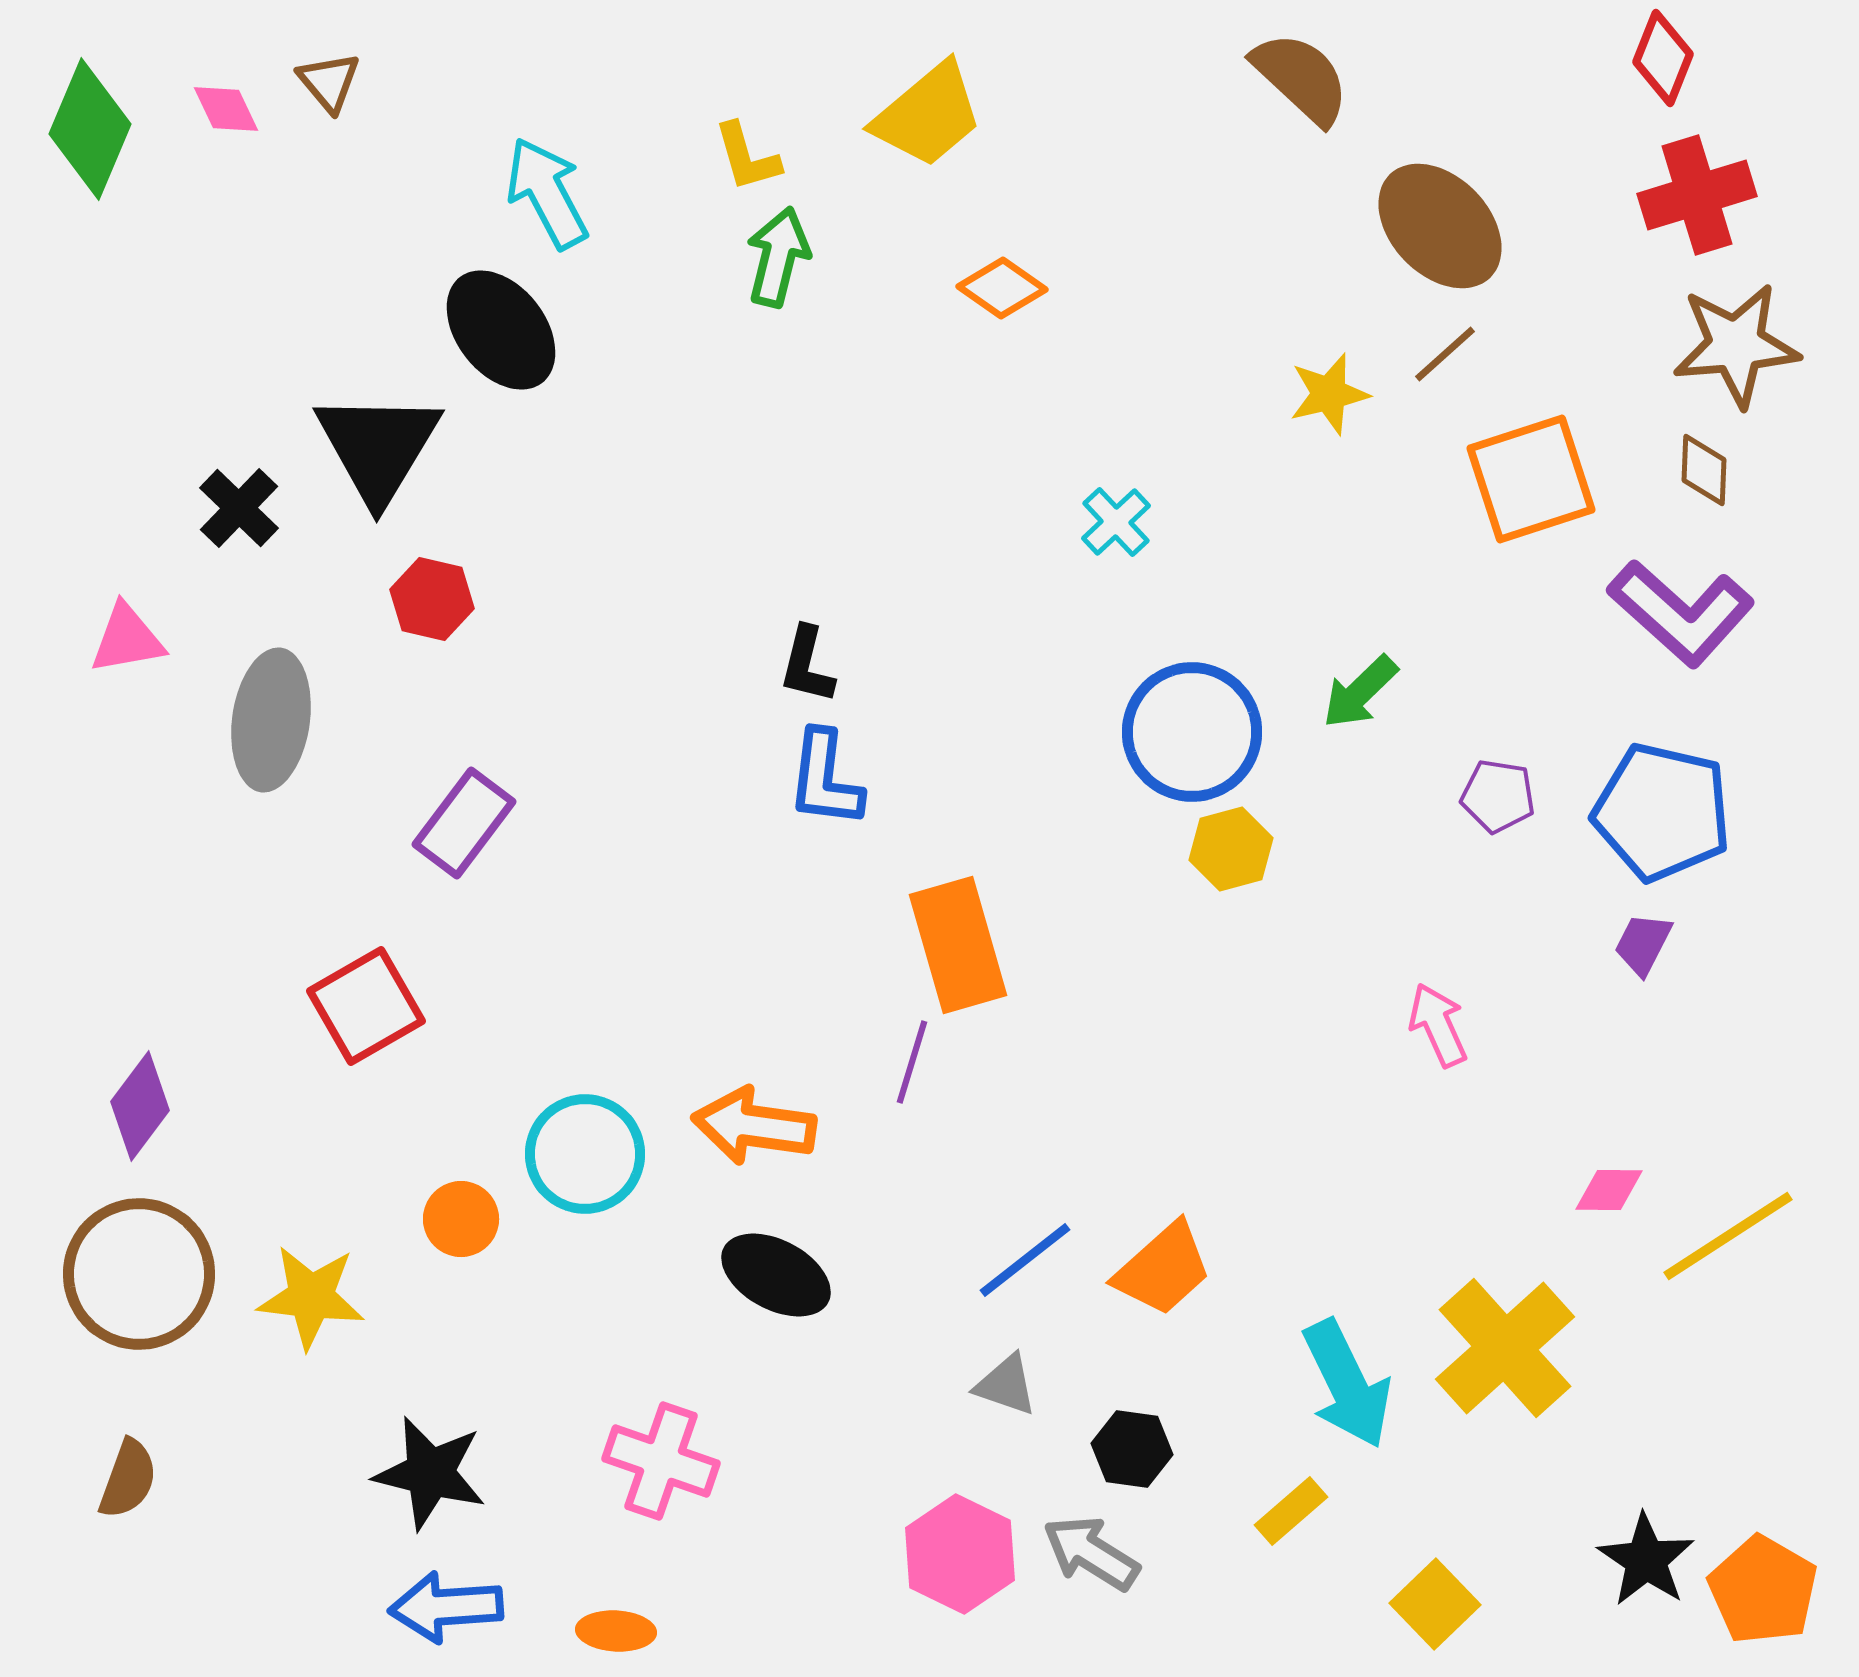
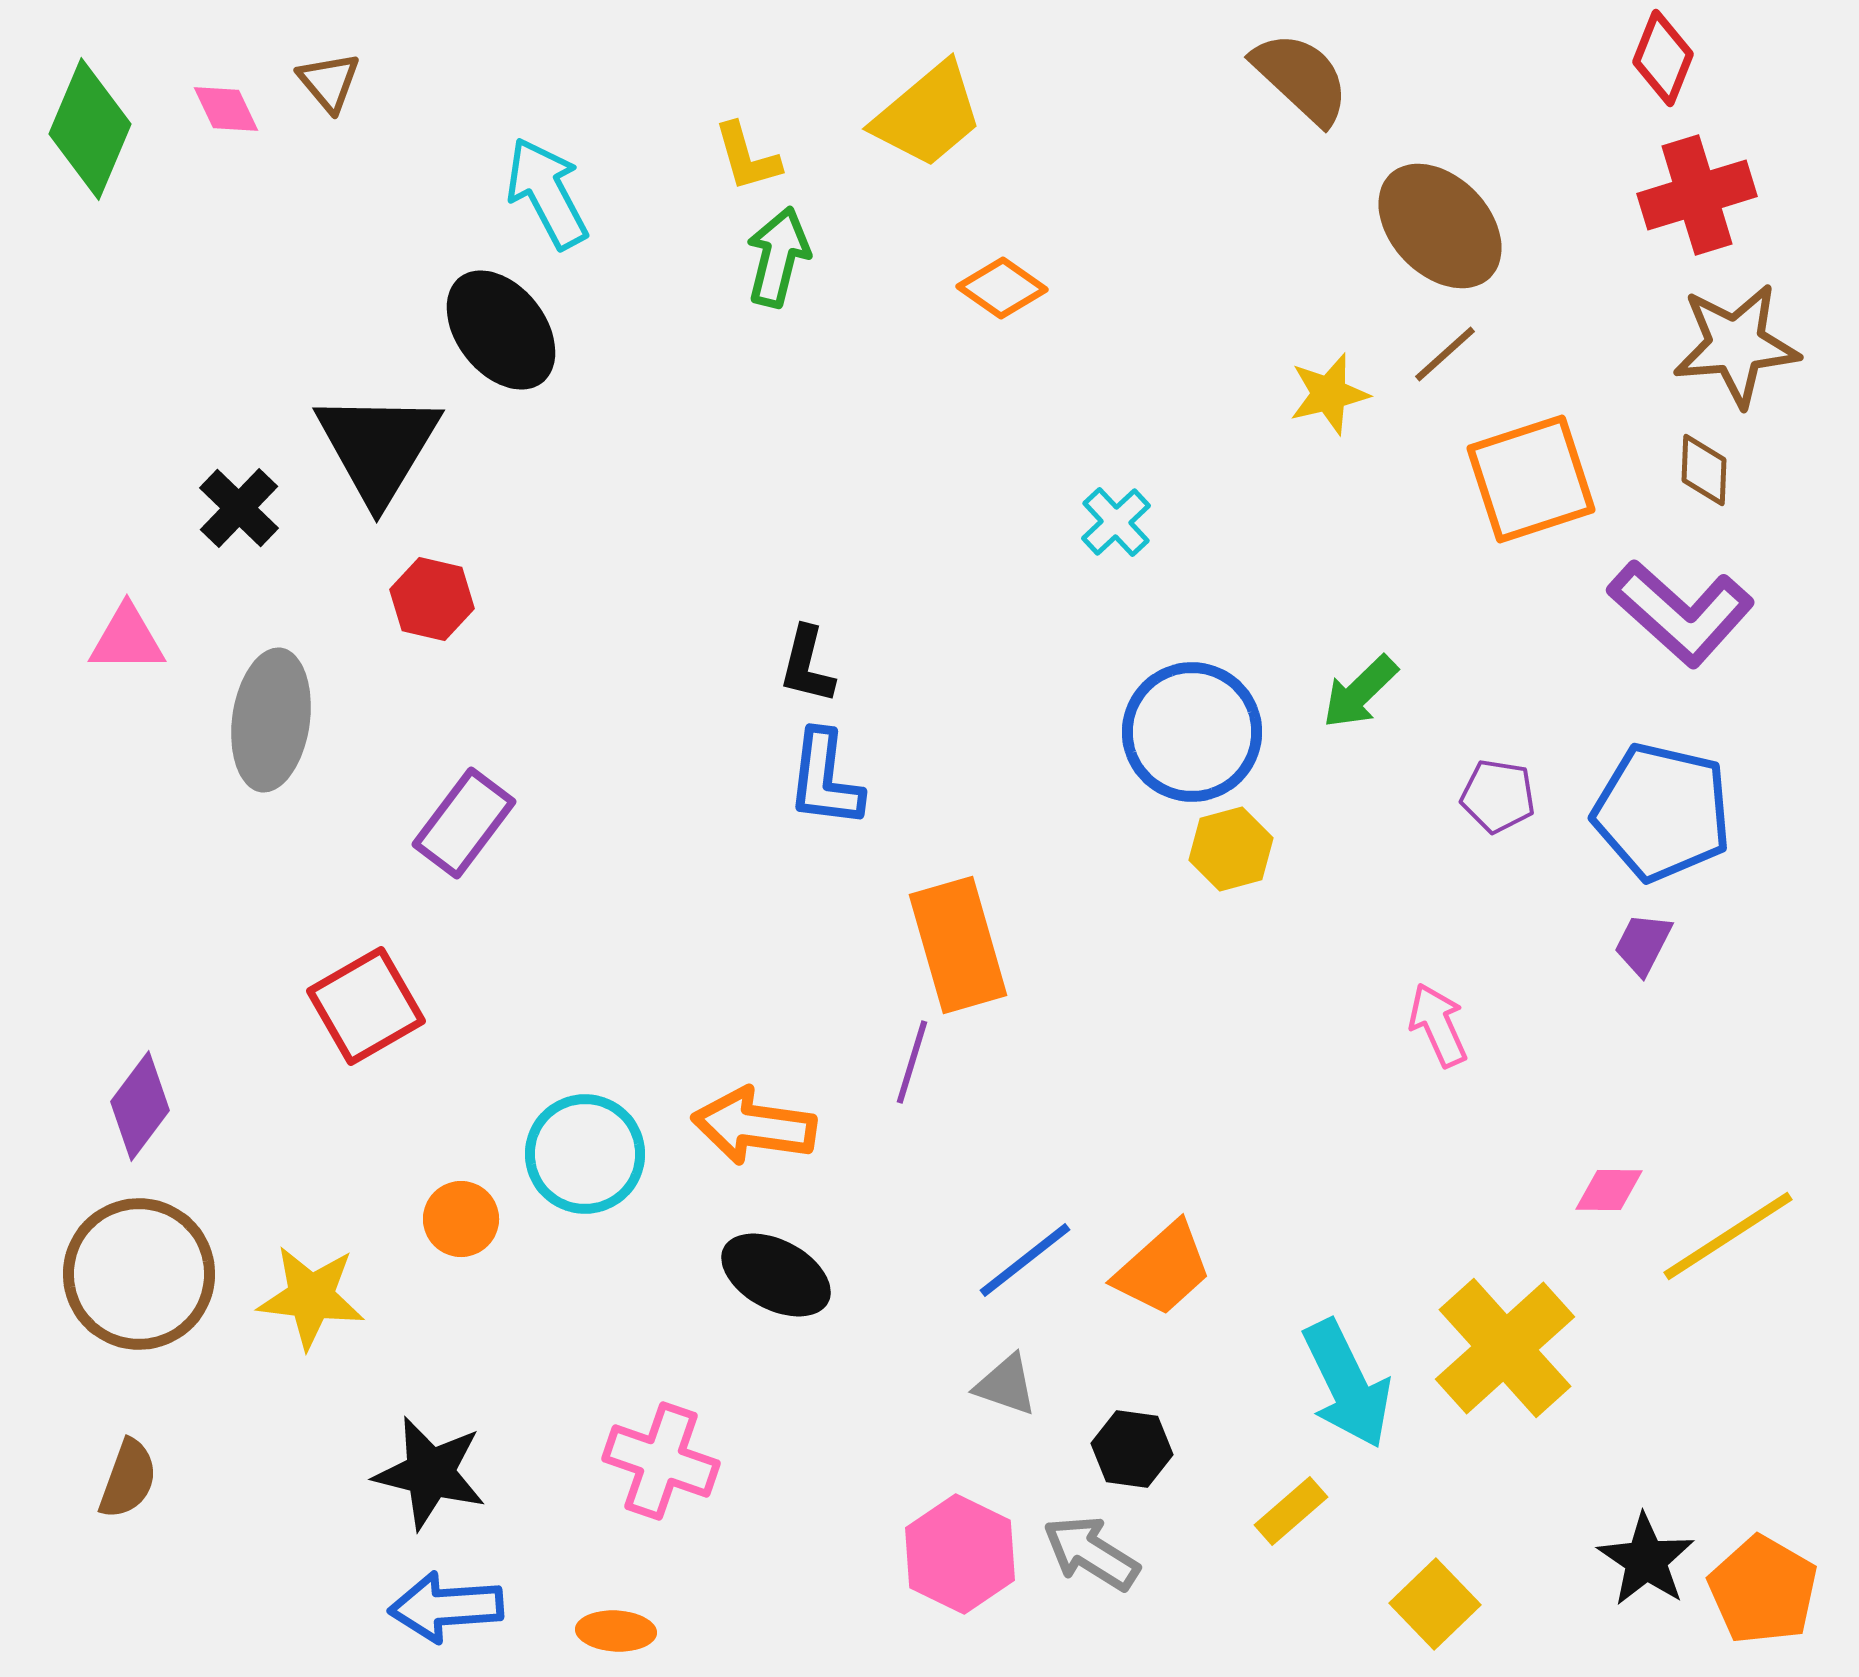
pink triangle at (127, 639): rotated 10 degrees clockwise
